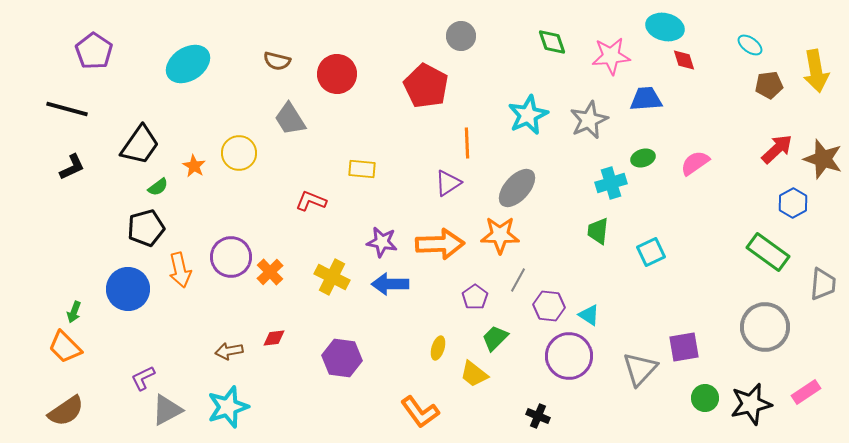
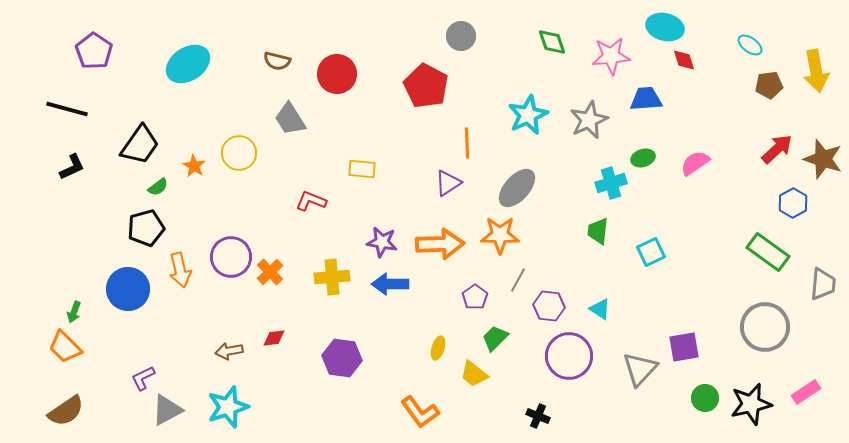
yellow cross at (332, 277): rotated 32 degrees counterclockwise
cyan triangle at (589, 315): moved 11 px right, 6 px up
